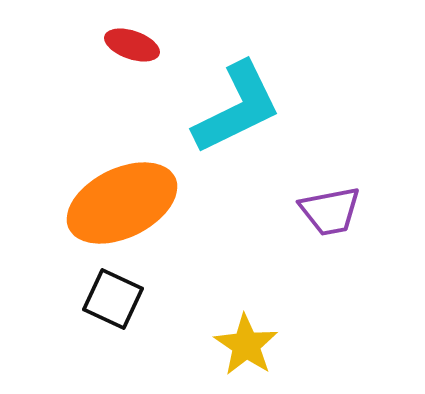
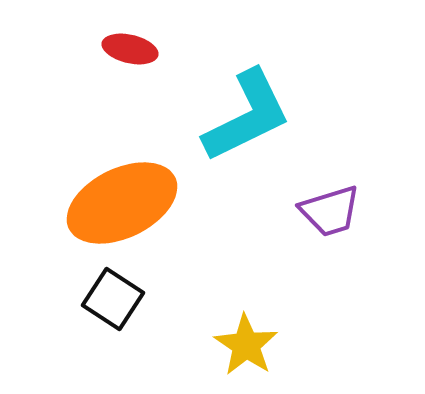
red ellipse: moved 2 px left, 4 px down; rotated 6 degrees counterclockwise
cyan L-shape: moved 10 px right, 8 px down
purple trapezoid: rotated 6 degrees counterclockwise
black square: rotated 8 degrees clockwise
